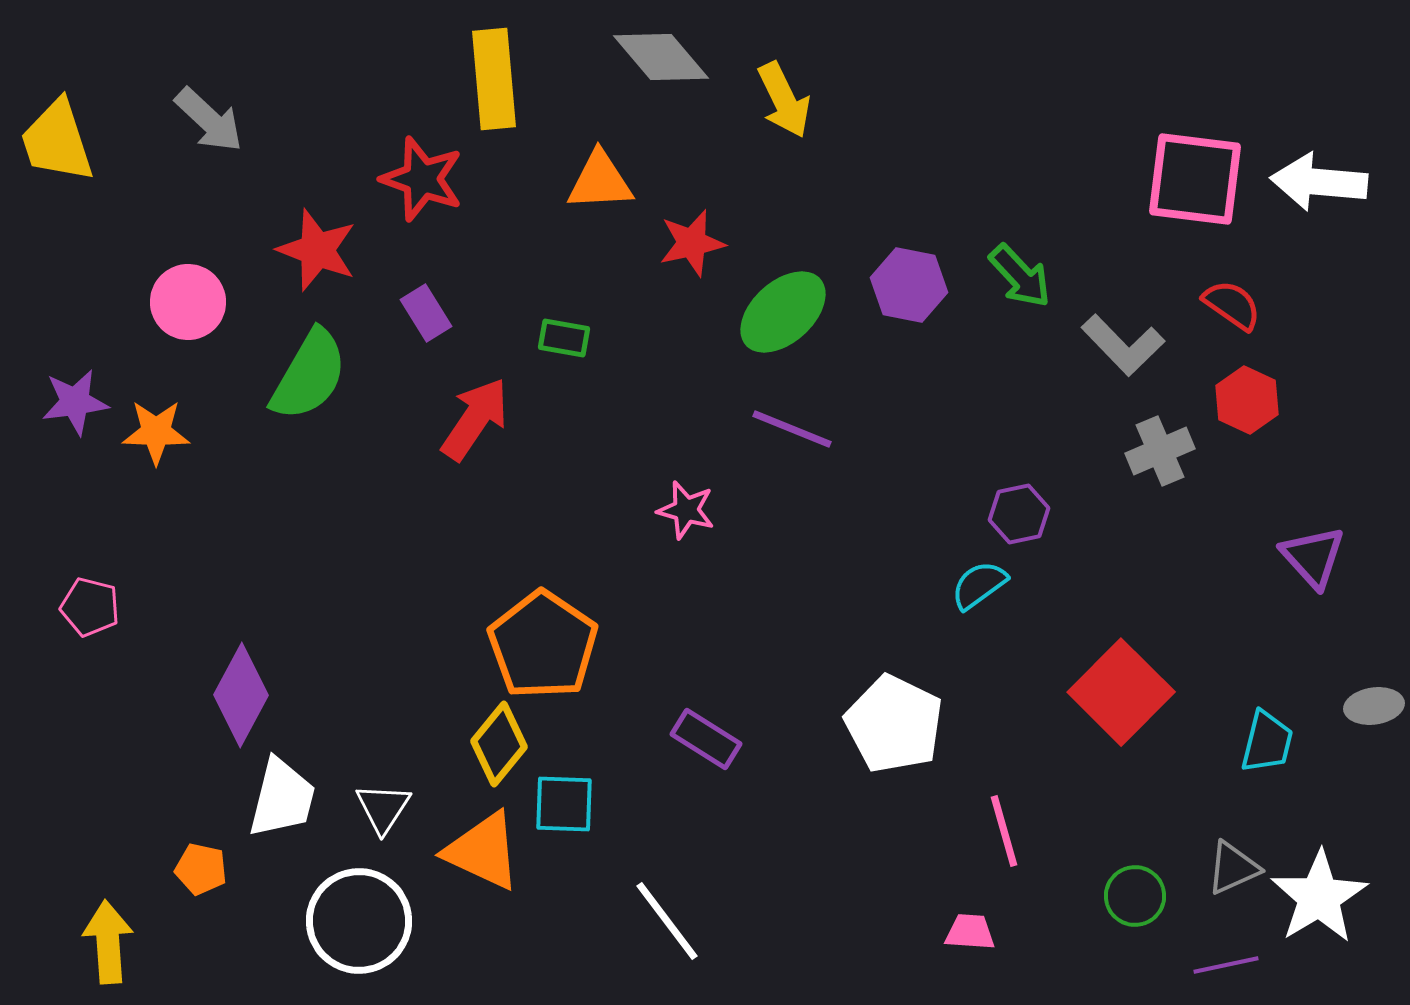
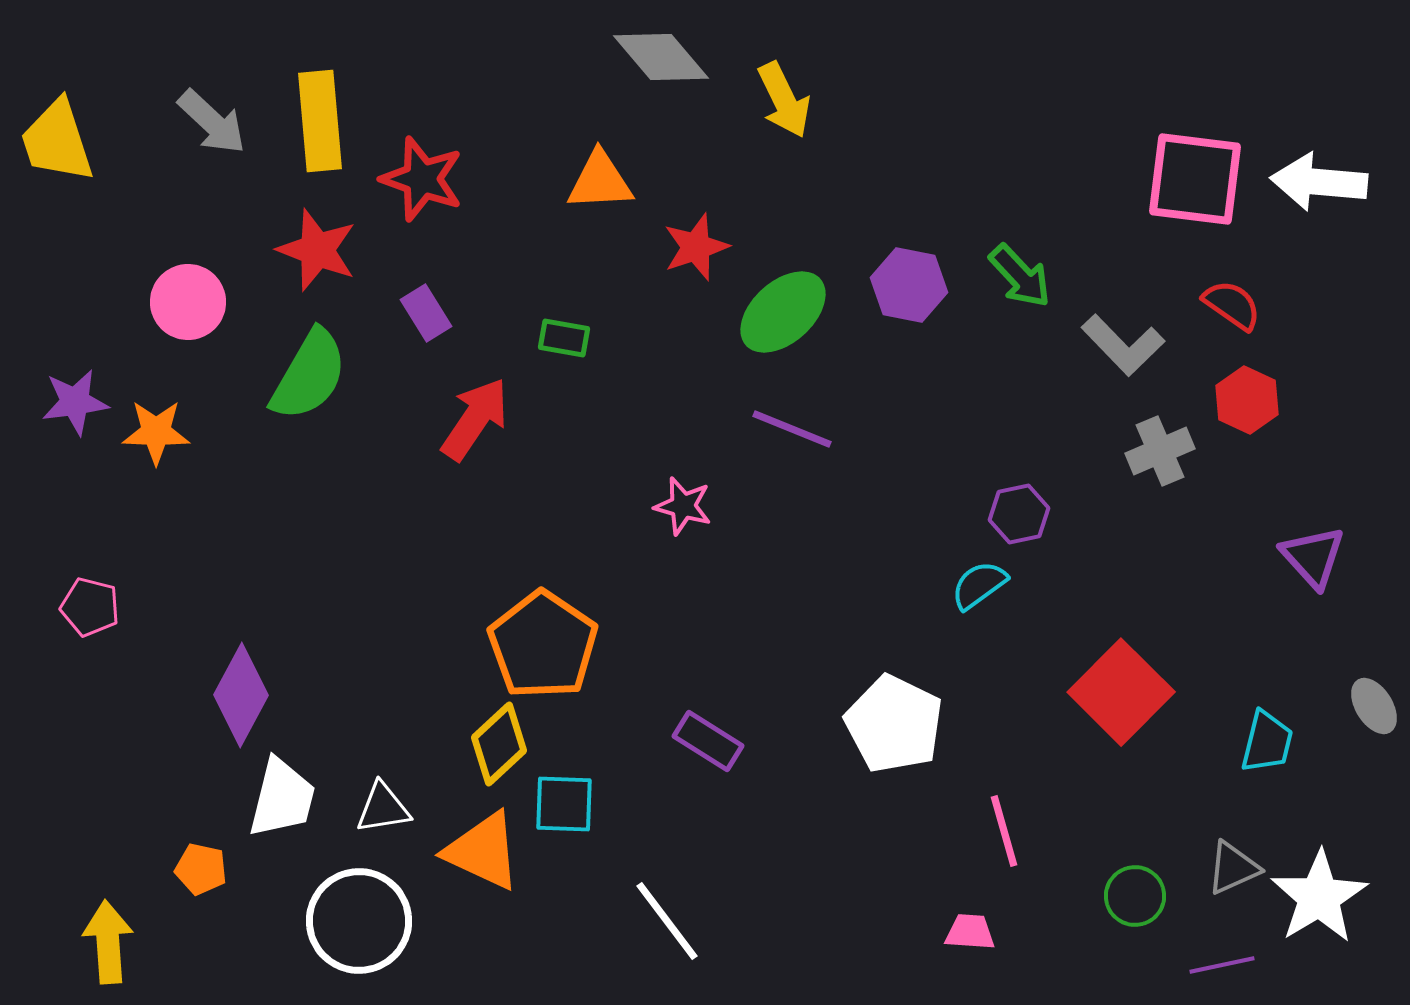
yellow rectangle at (494, 79): moved 174 px left, 42 px down
gray arrow at (209, 120): moved 3 px right, 2 px down
red star at (692, 243): moved 4 px right, 4 px down; rotated 6 degrees counterclockwise
pink star at (686, 510): moved 3 px left, 4 px up
gray ellipse at (1374, 706): rotated 66 degrees clockwise
purple rectangle at (706, 739): moved 2 px right, 2 px down
yellow diamond at (499, 744): rotated 8 degrees clockwise
white triangle at (383, 808): rotated 48 degrees clockwise
purple line at (1226, 965): moved 4 px left
